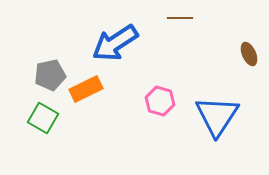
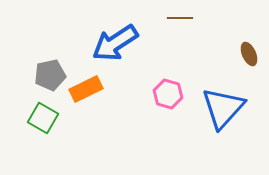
pink hexagon: moved 8 px right, 7 px up
blue triangle: moved 6 px right, 8 px up; rotated 9 degrees clockwise
